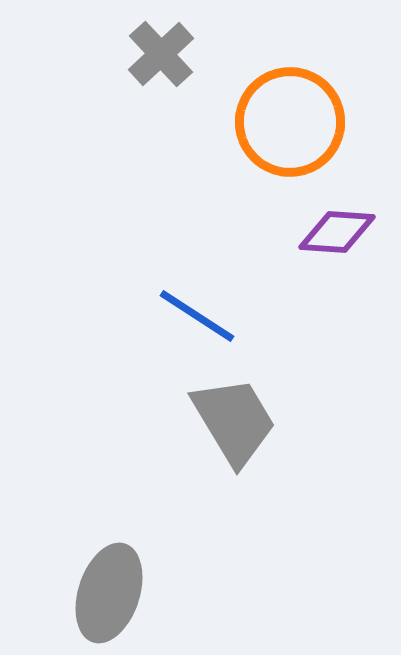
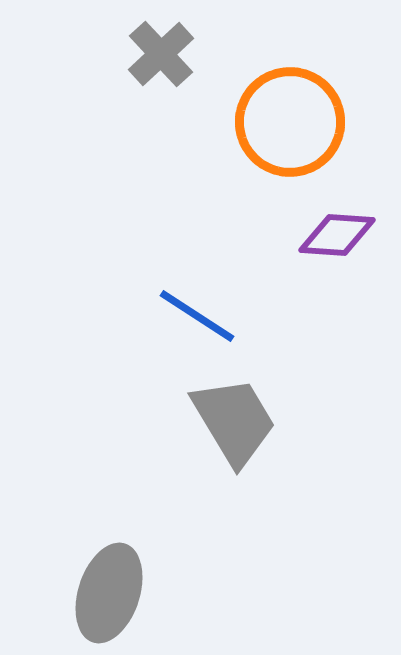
purple diamond: moved 3 px down
